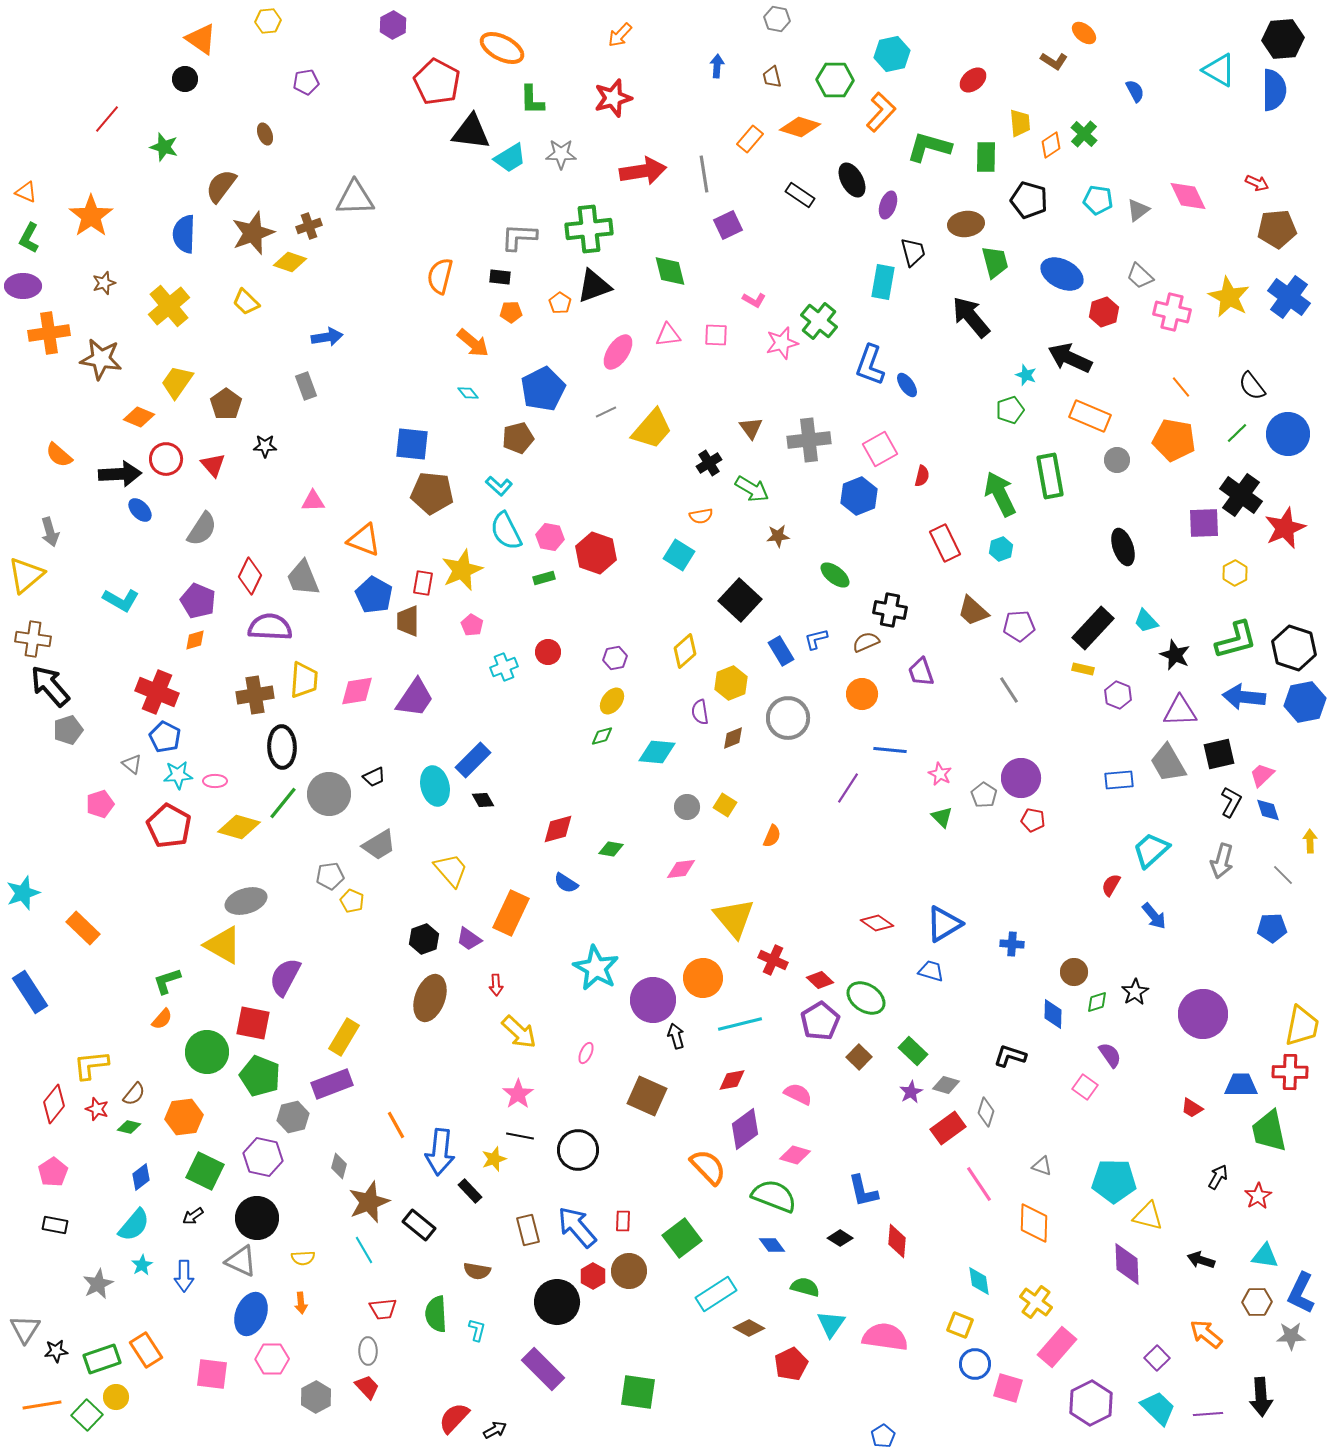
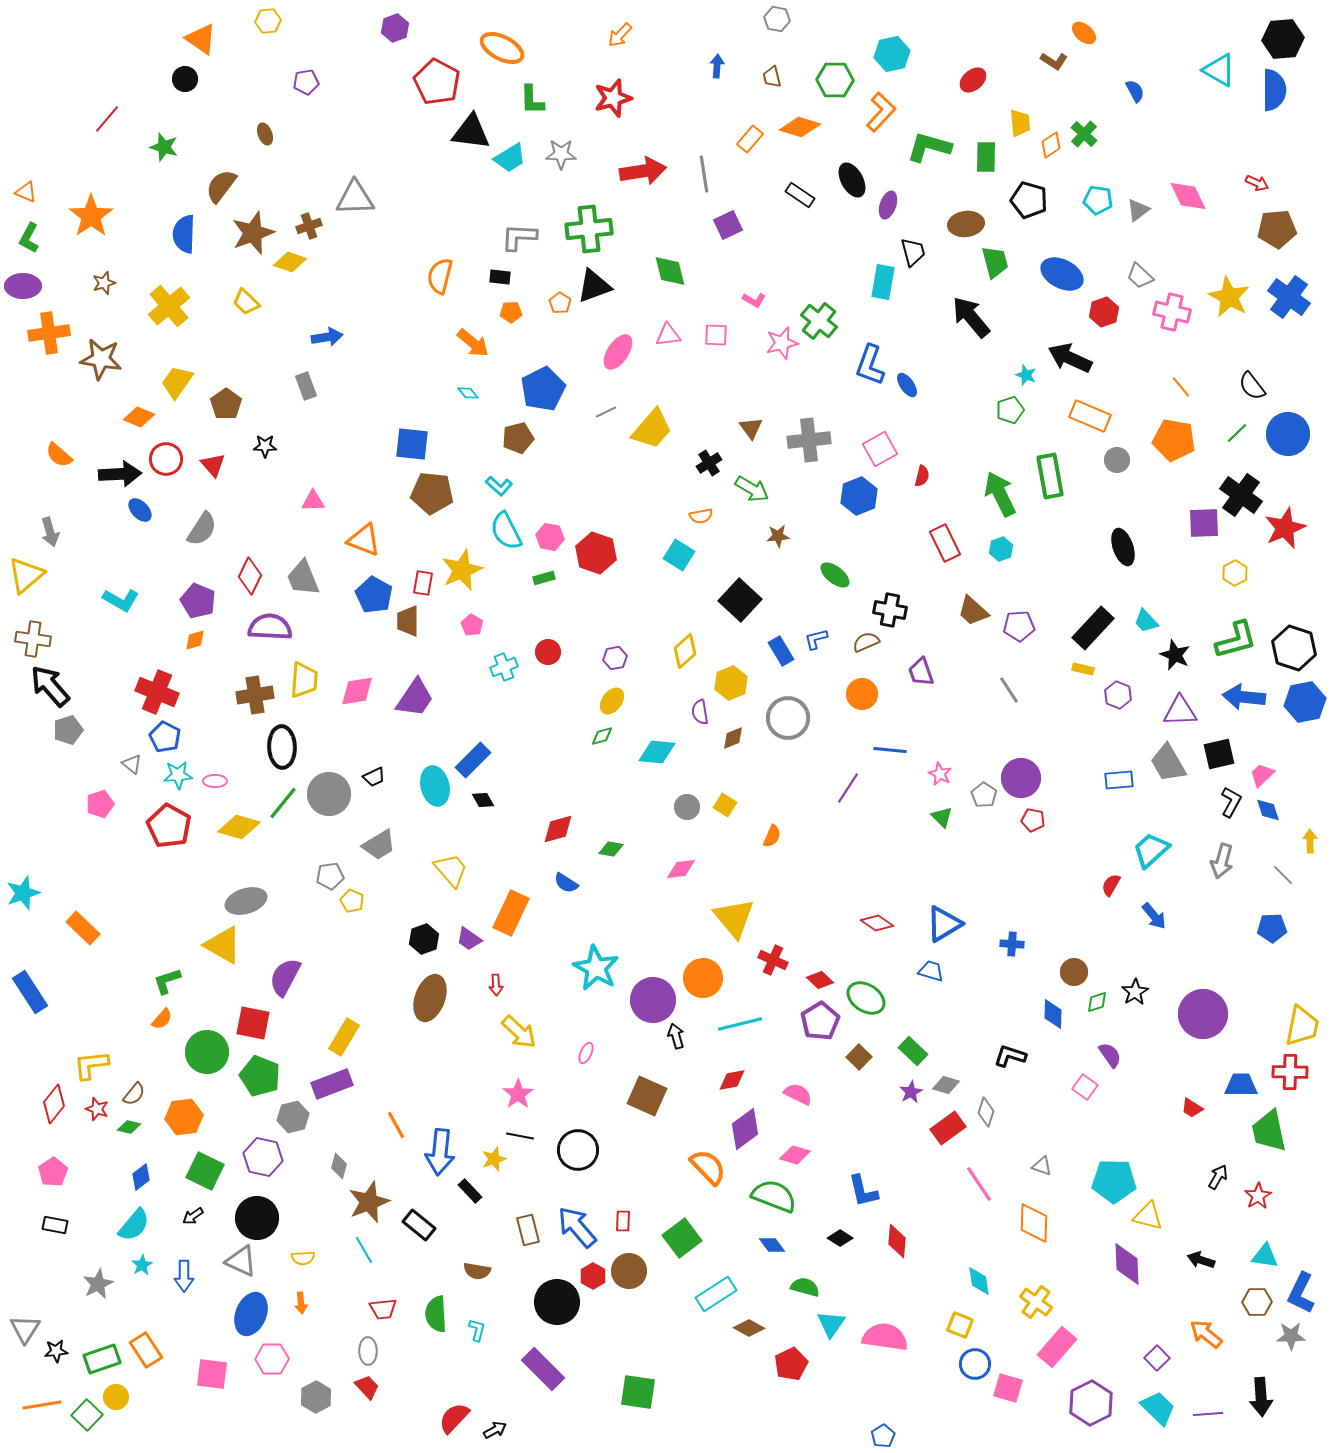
purple hexagon at (393, 25): moved 2 px right, 3 px down; rotated 8 degrees clockwise
